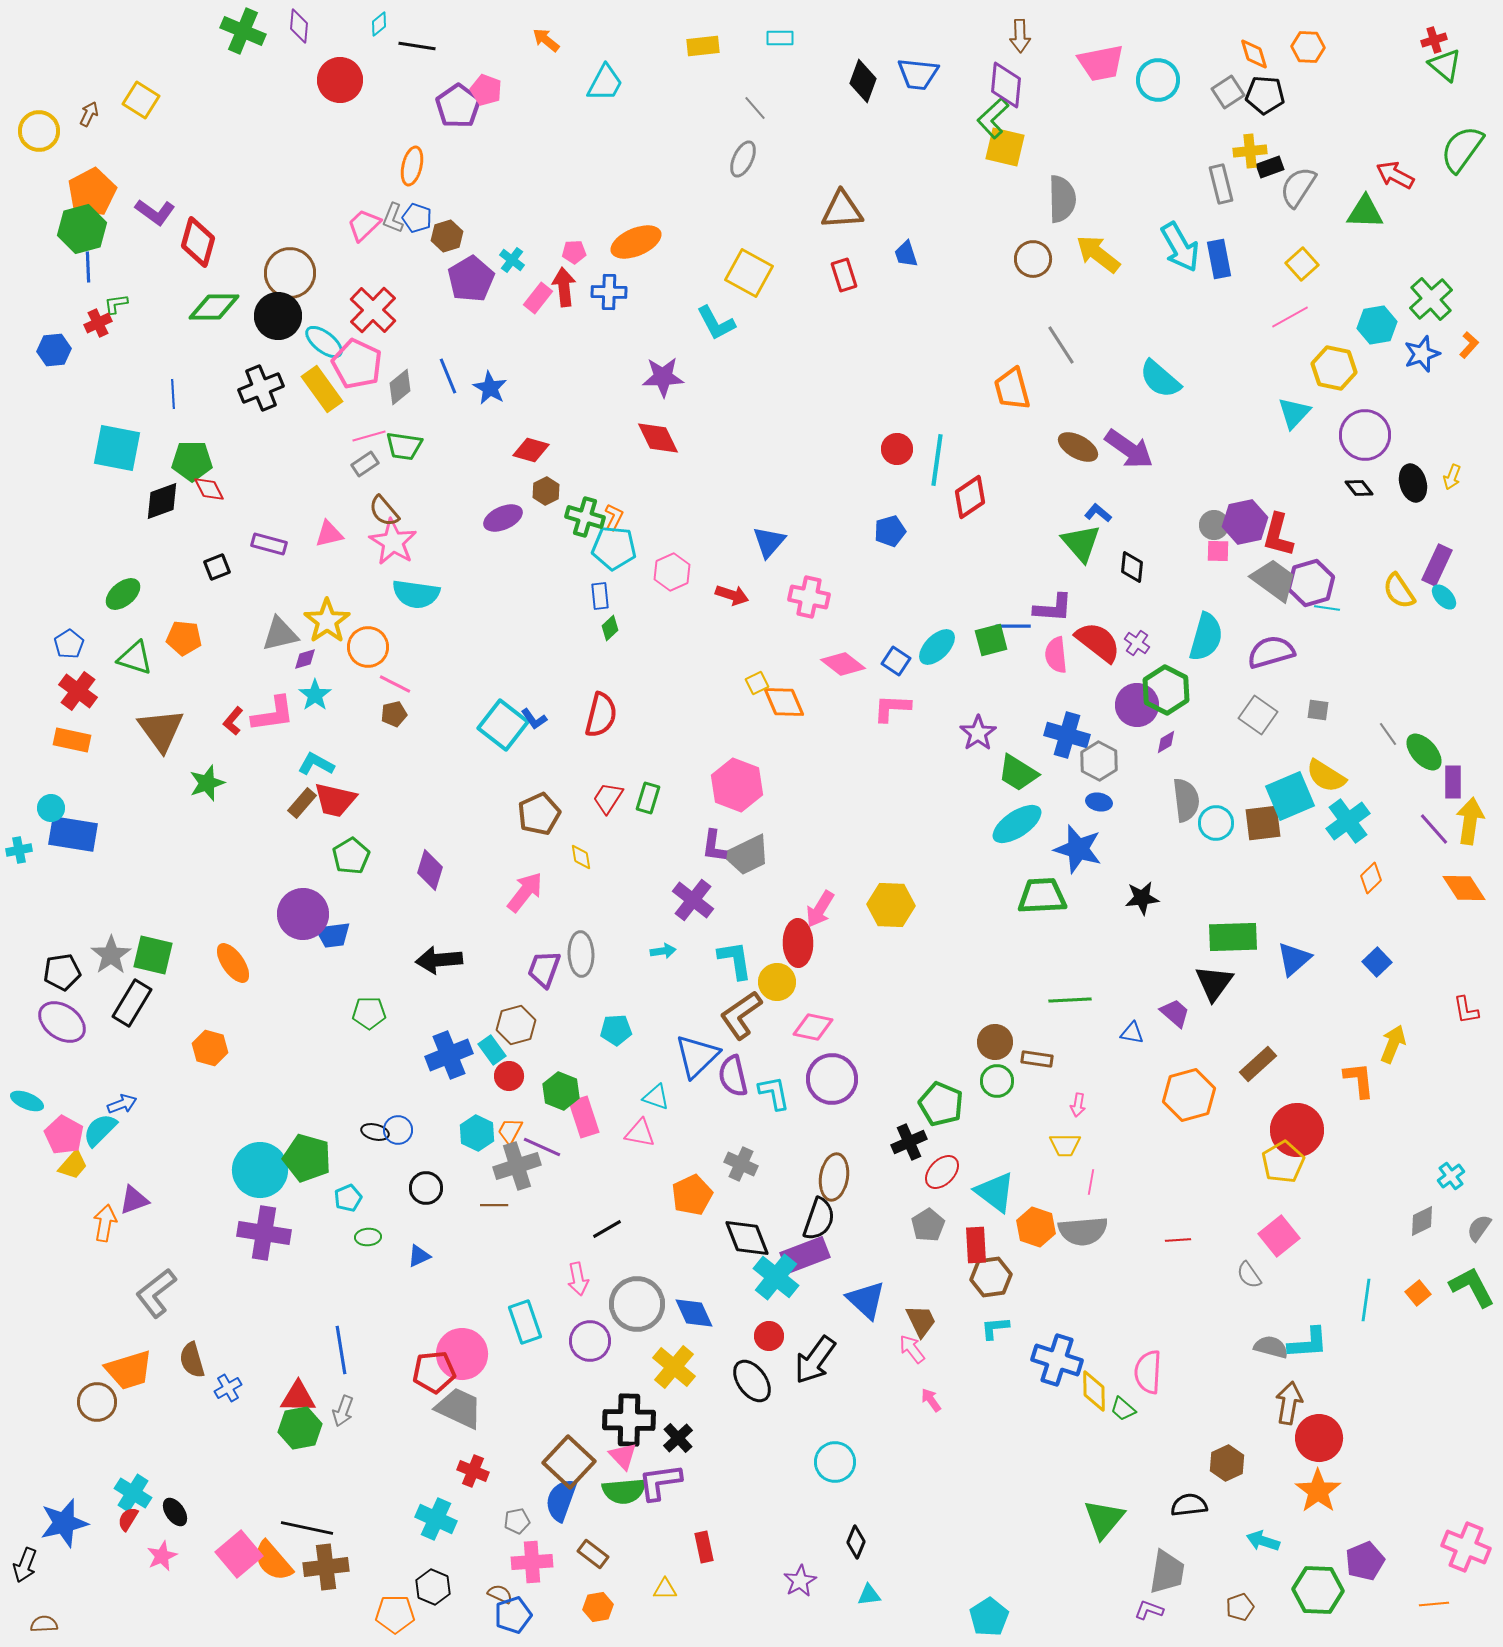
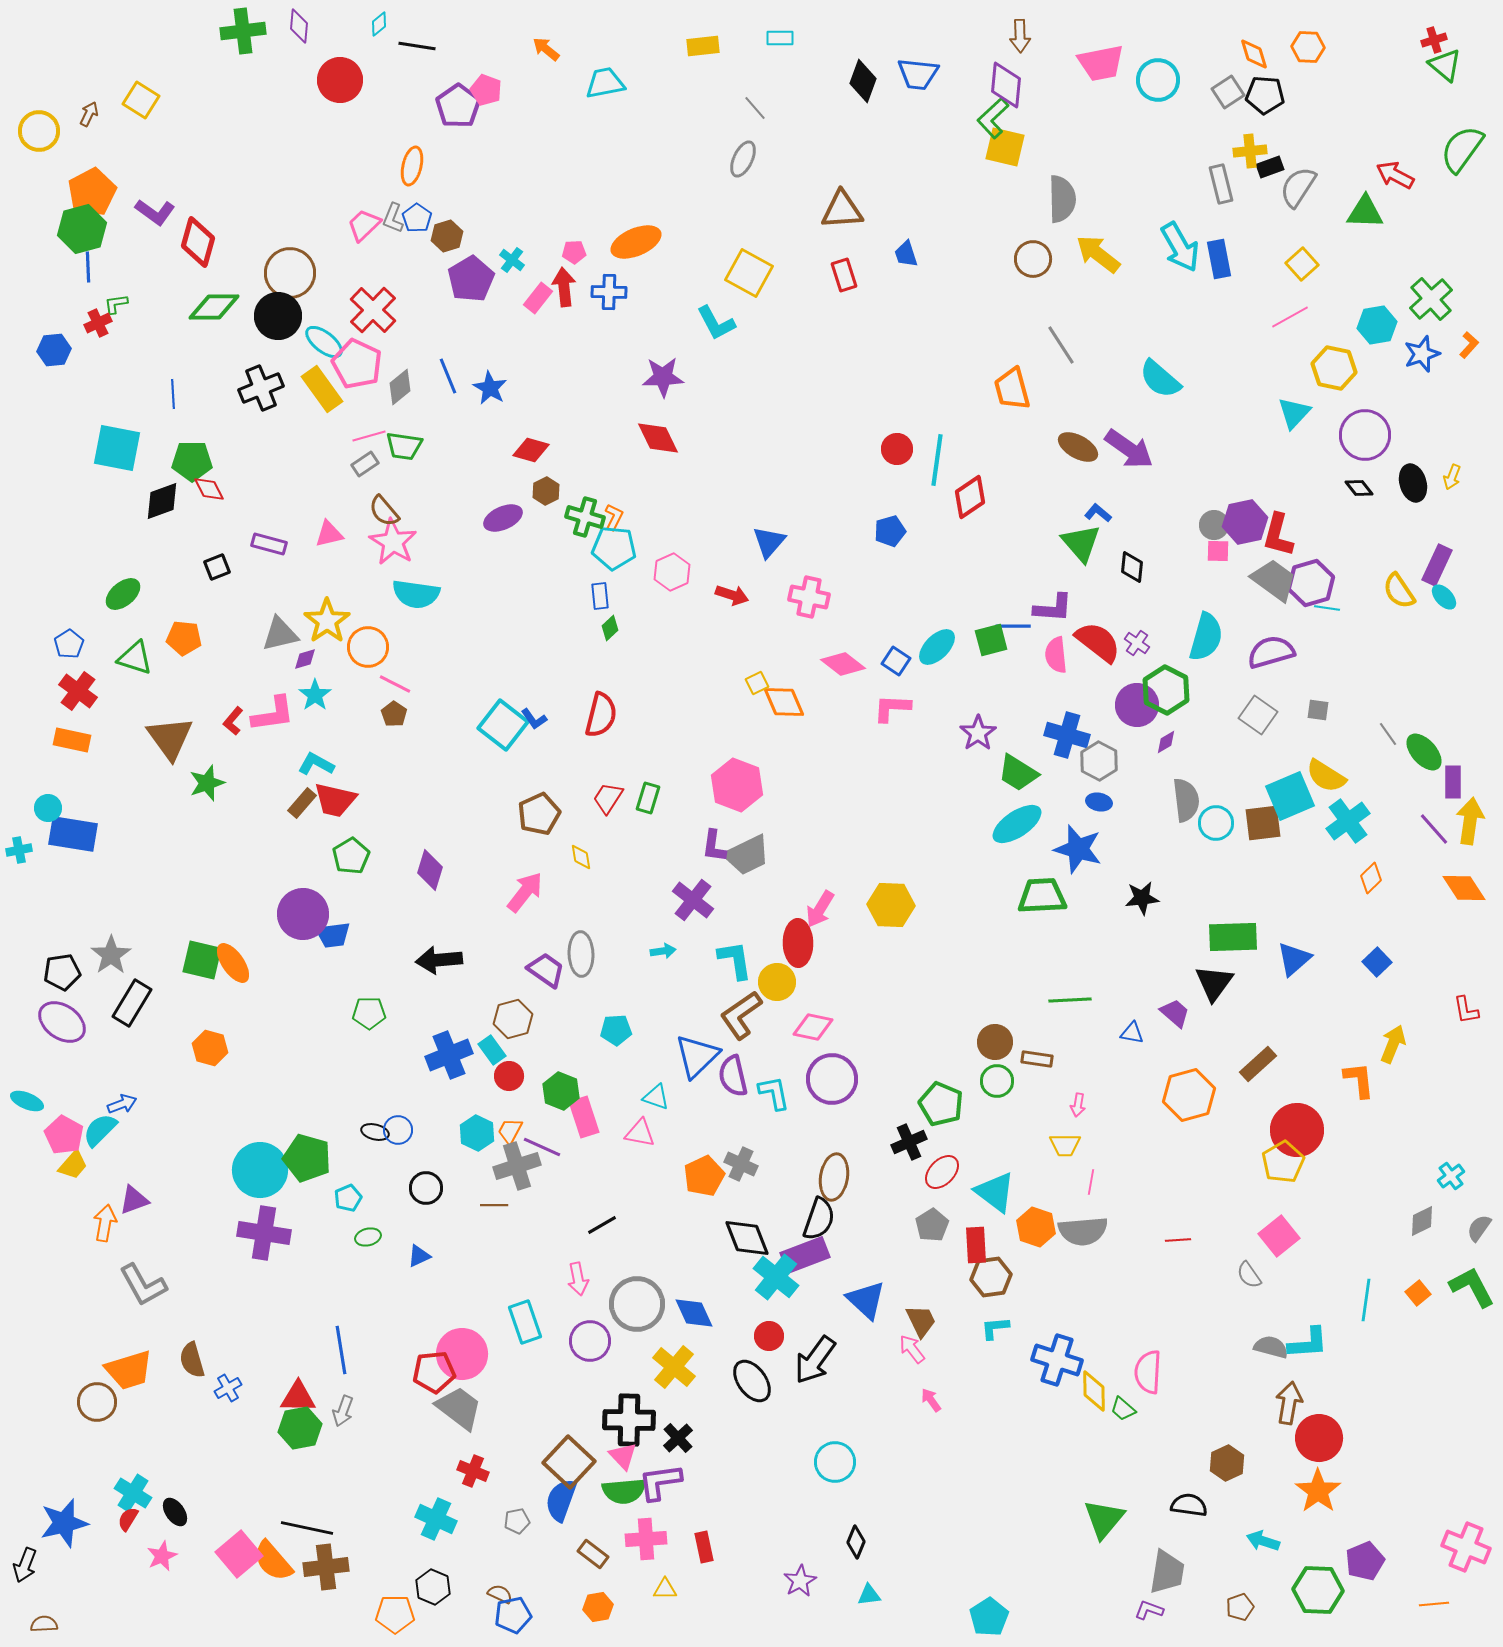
green cross at (243, 31): rotated 30 degrees counterclockwise
orange arrow at (546, 40): moved 9 px down
cyan trapezoid at (605, 83): rotated 129 degrees counterclockwise
blue pentagon at (417, 218): rotated 16 degrees clockwise
brown pentagon at (394, 714): rotated 25 degrees counterclockwise
brown triangle at (161, 730): moved 9 px right, 8 px down
cyan circle at (51, 808): moved 3 px left
green square at (153, 955): moved 49 px right, 5 px down
purple trapezoid at (544, 969): moved 2 px right, 1 px down; rotated 105 degrees clockwise
brown hexagon at (516, 1025): moved 3 px left, 6 px up
orange pentagon at (692, 1195): moved 12 px right, 19 px up
gray pentagon at (928, 1225): moved 4 px right
black line at (607, 1229): moved 5 px left, 4 px up
green ellipse at (368, 1237): rotated 10 degrees counterclockwise
gray L-shape at (156, 1293): moved 13 px left, 8 px up; rotated 81 degrees counterclockwise
gray trapezoid at (459, 1408): rotated 12 degrees clockwise
black semicircle at (1189, 1505): rotated 15 degrees clockwise
pink cross at (532, 1562): moved 114 px right, 23 px up
blue pentagon at (513, 1615): rotated 6 degrees clockwise
